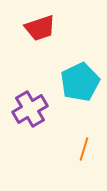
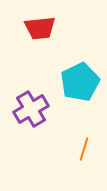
red trapezoid: rotated 12 degrees clockwise
purple cross: moved 1 px right
